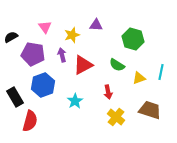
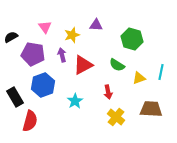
green hexagon: moved 1 px left
brown trapezoid: moved 1 px right, 1 px up; rotated 15 degrees counterclockwise
